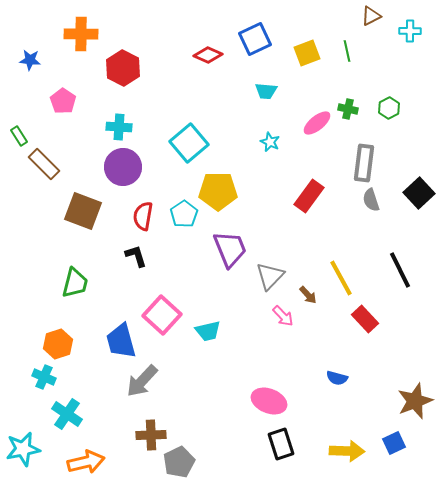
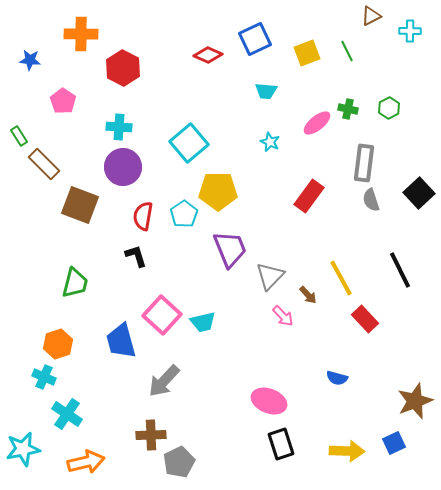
green line at (347, 51): rotated 15 degrees counterclockwise
brown square at (83, 211): moved 3 px left, 6 px up
cyan trapezoid at (208, 331): moved 5 px left, 9 px up
gray arrow at (142, 381): moved 22 px right
